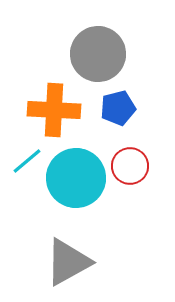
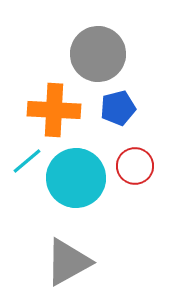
red circle: moved 5 px right
